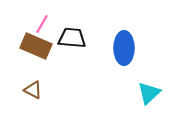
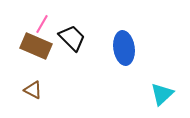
black trapezoid: rotated 40 degrees clockwise
blue ellipse: rotated 8 degrees counterclockwise
cyan triangle: moved 13 px right, 1 px down
